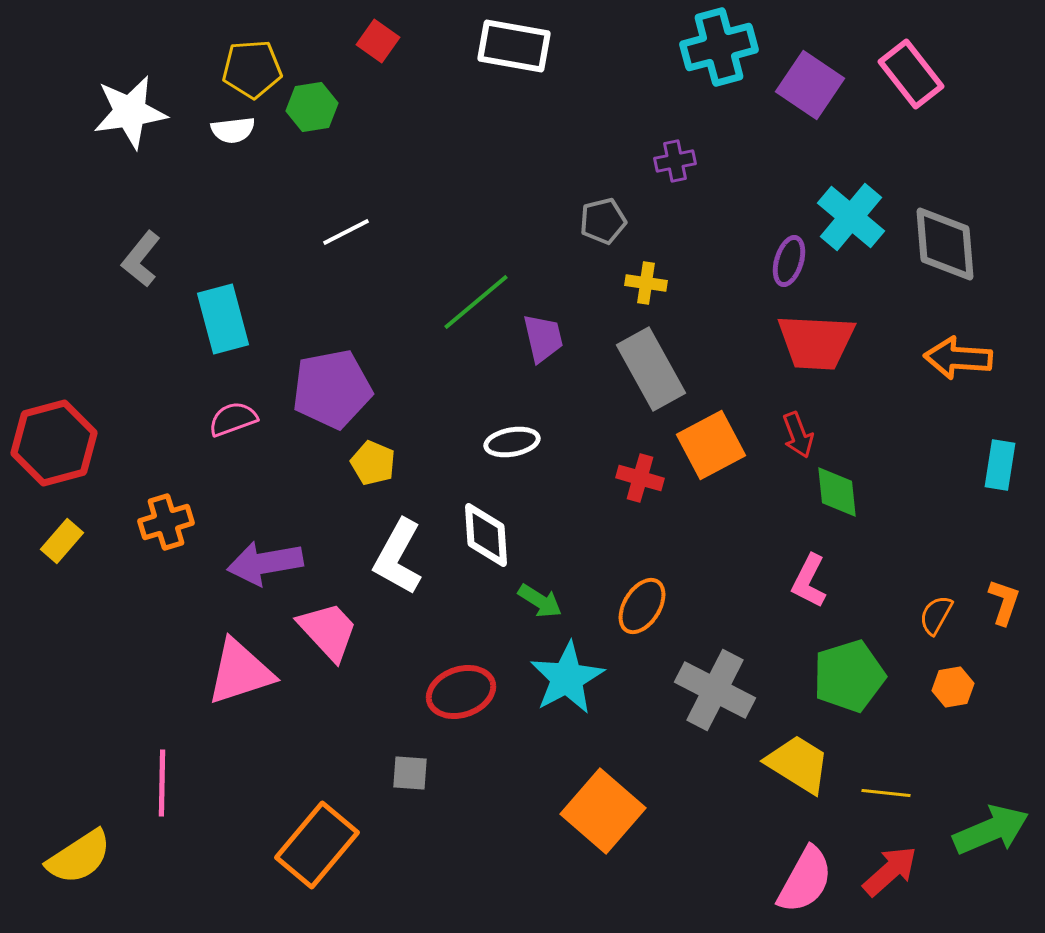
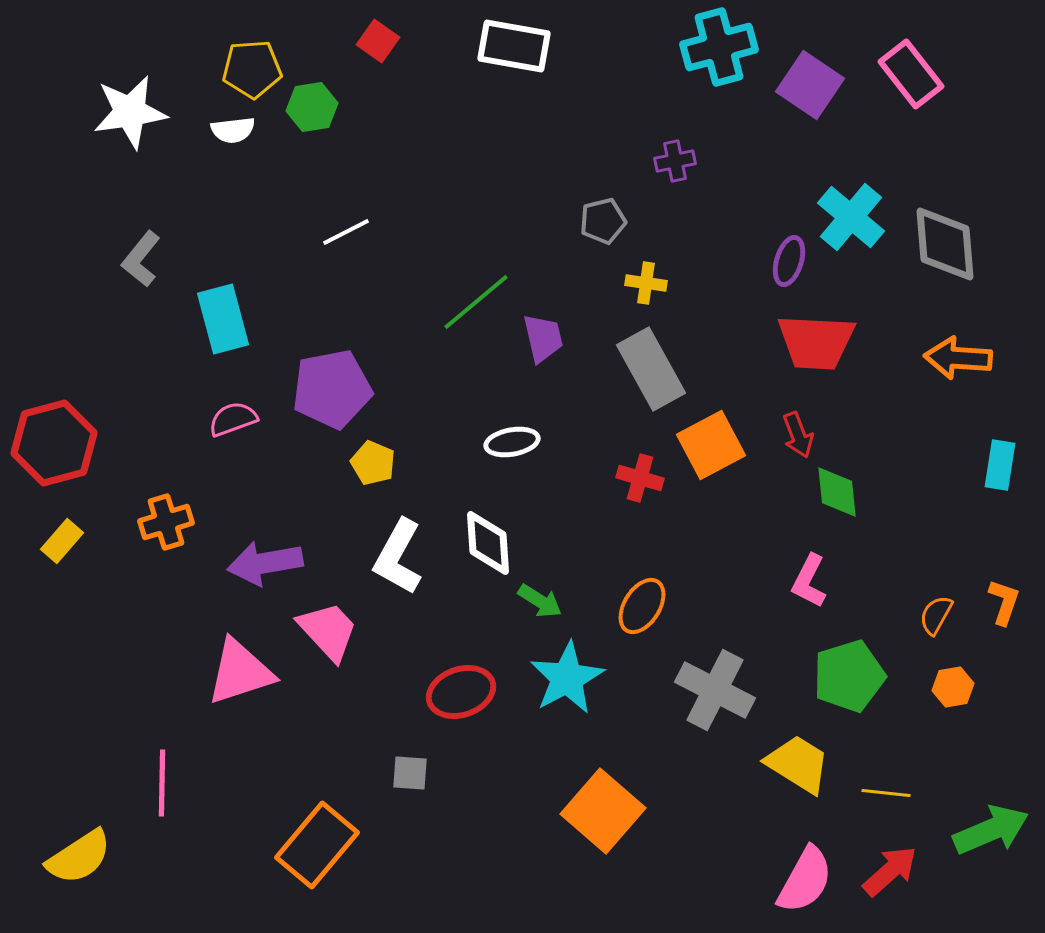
white diamond at (486, 535): moved 2 px right, 8 px down
